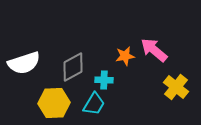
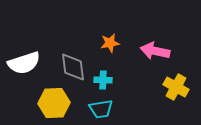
pink arrow: moved 1 px right, 1 px down; rotated 28 degrees counterclockwise
orange star: moved 15 px left, 13 px up
gray diamond: rotated 68 degrees counterclockwise
cyan cross: moved 1 px left
yellow cross: rotated 10 degrees counterclockwise
cyan trapezoid: moved 7 px right, 5 px down; rotated 50 degrees clockwise
